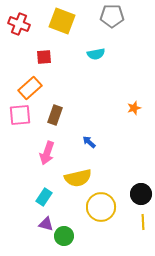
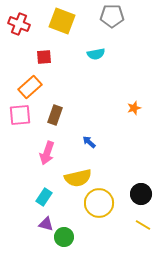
orange rectangle: moved 1 px up
yellow circle: moved 2 px left, 4 px up
yellow line: moved 3 px down; rotated 56 degrees counterclockwise
green circle: moved 1 px down
